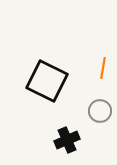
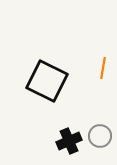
gray circle: moved 25 px down
black cross: moved 2 px right, 1 px down
